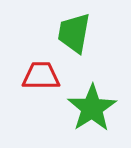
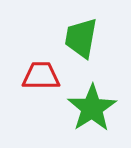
green trapezoid: moved 7 px right, 5 px down
